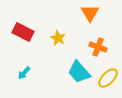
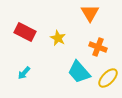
red rectangle: moved 2 px right
